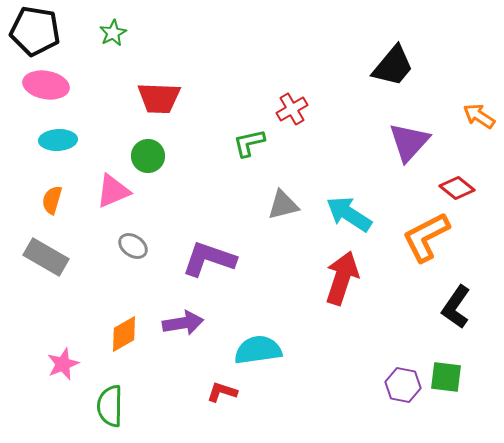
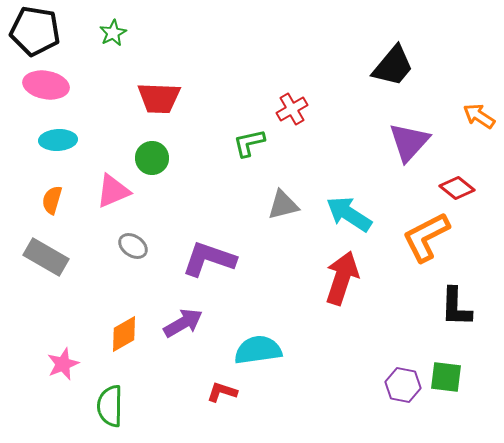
green circle: moved 4 px right, 2 px down
black L-shape: rotated 33 degrees counterclockwise
purple arrow: rotated 21 degrees counterclockwise
